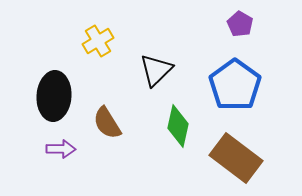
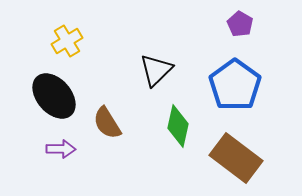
yellow cross: moved 31 px left
black ellipse: rotated 45 degrees counterclockwise
